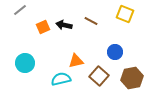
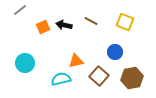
yellow square: moved 8 px down
